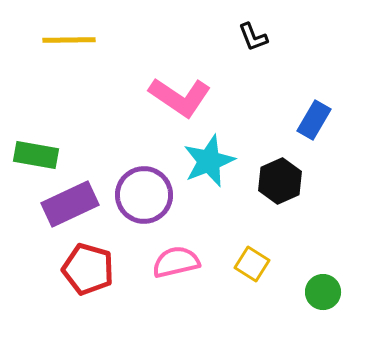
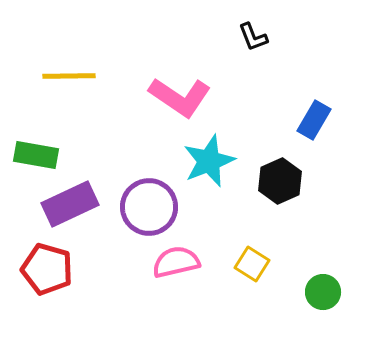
yellow line: moved 36 px down
purple circle: moved 5 px right, 12 px down
red pentagon: moved 41 px left
